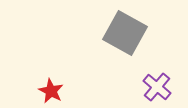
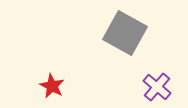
red star: moved 1 px right, 5 px up
